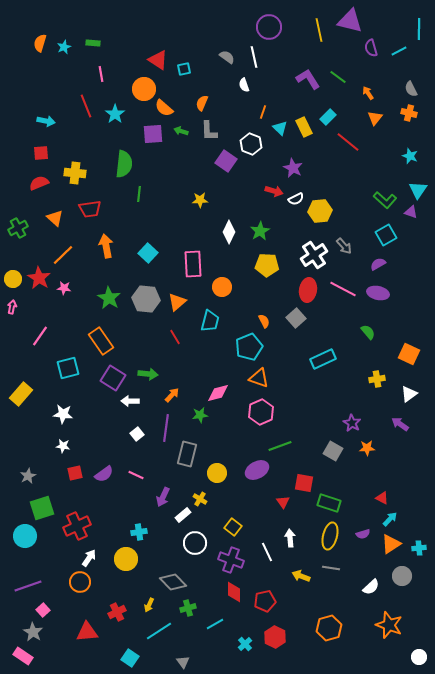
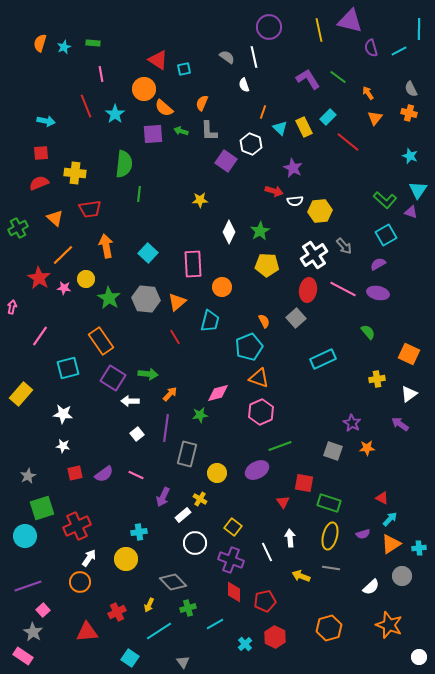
white semicircle at (296, 199): moved 1 px left, 2 px down; rotated 21 degrees clockwise
yellow circle at (13, 279): moved 73 px right
orange arrow at (172, 395): moved 2 px left, 1 px up
gray square at (333, 451): rotated 12 degrees counterclockwise
